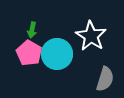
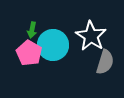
cyan circle: moved 4 px left, 9 px up
gray semicircle: moved 17 px up
